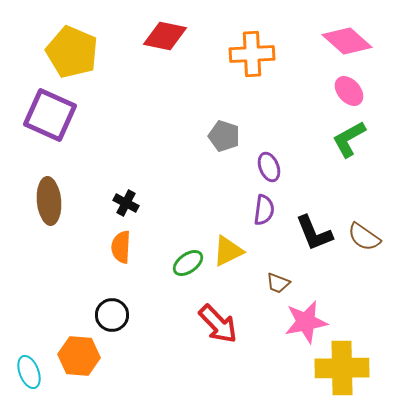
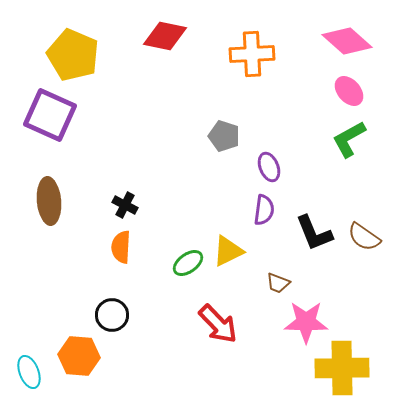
yellow pentagon: moved 1 px right, 3 px down
black cross: moved 1 px left, 2 px down
pink star: rotated 12 degrees clockwise
